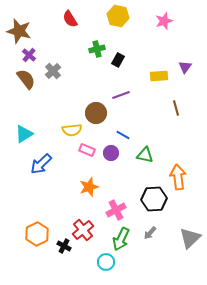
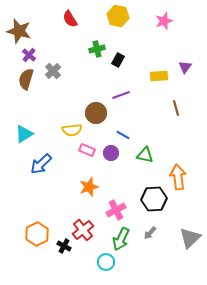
brown semicircle: rotated 125 degrees counterclockwise
